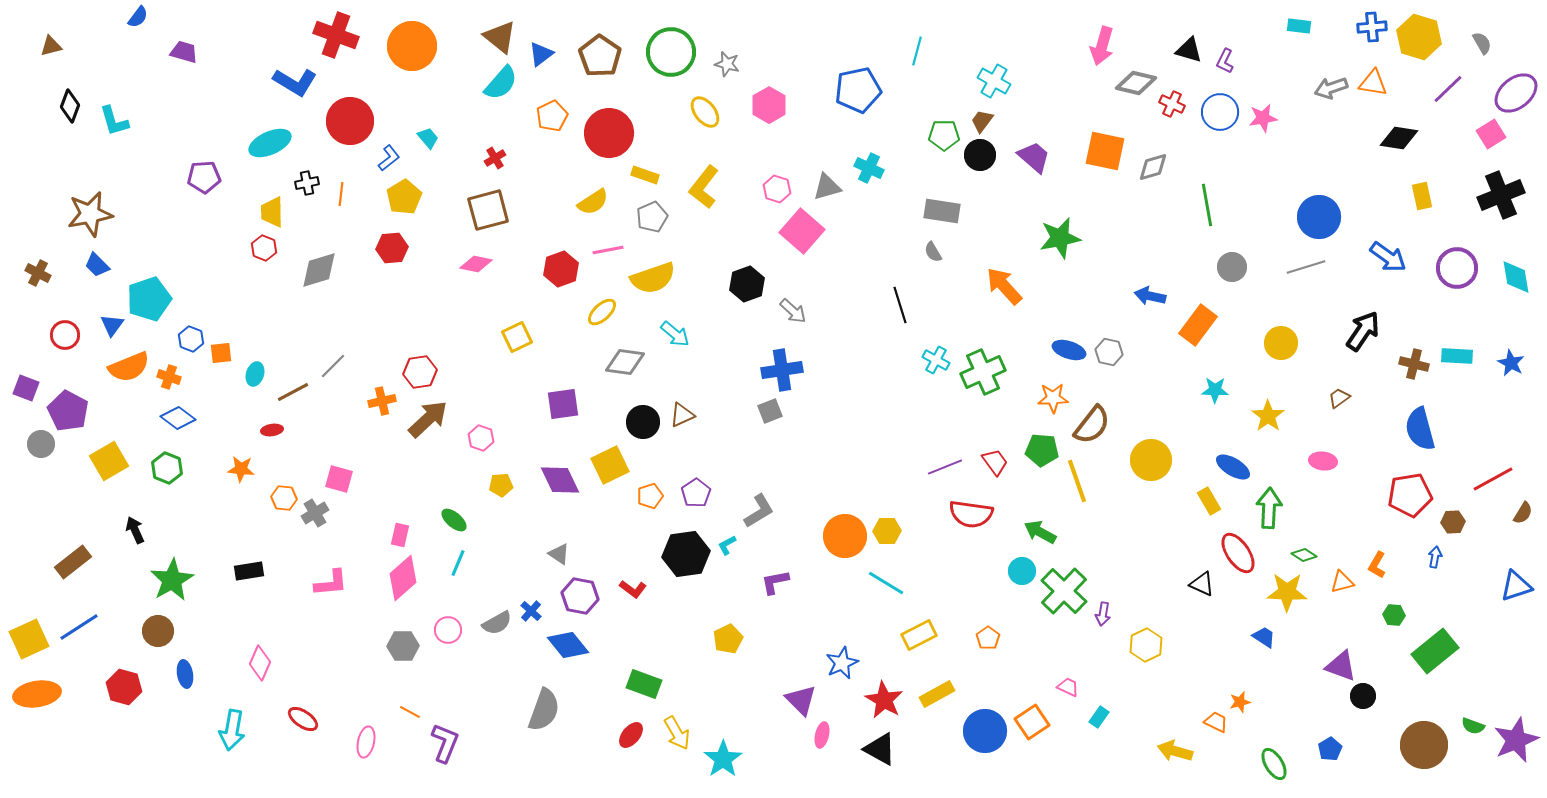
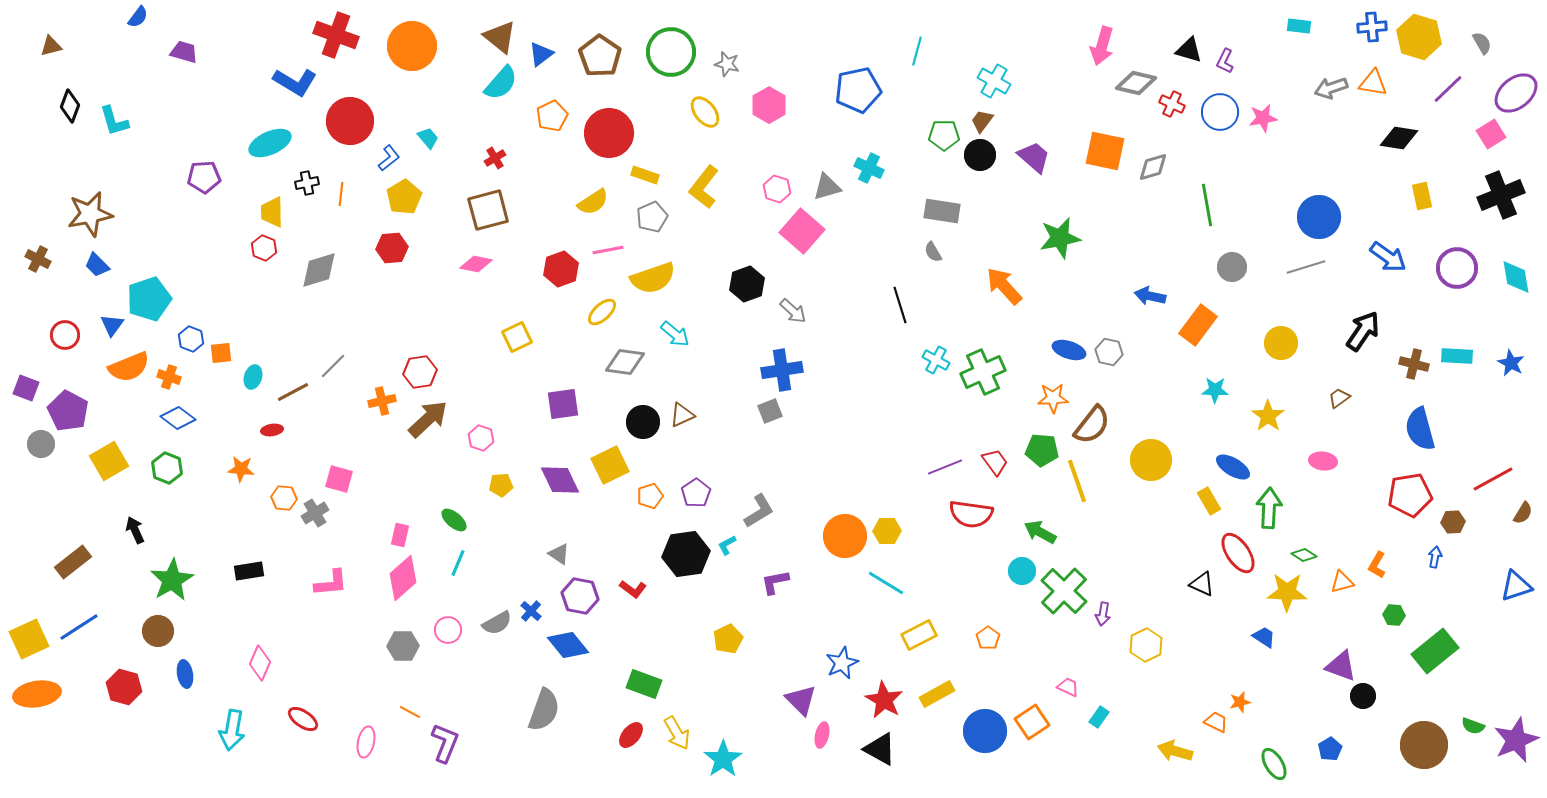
brown cross at (38, 273): moved 14 px up
cyan ellipse at (255, 374): moved 2 px left, 3 px down
